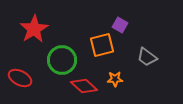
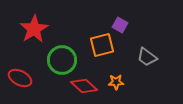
orange star: moved 1 px right, 3 px down
